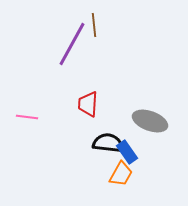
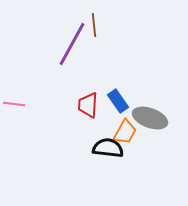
red trapezoid: moved 1 px down
pink line: moved 13 px left, 13 px up
gray ellipse: moved 3 px up
black semicircle: moved 5 px down
blue rectangle: moved 9 px left, 51 px up
orange trapezoid: moved 4 px right, 42 px up
